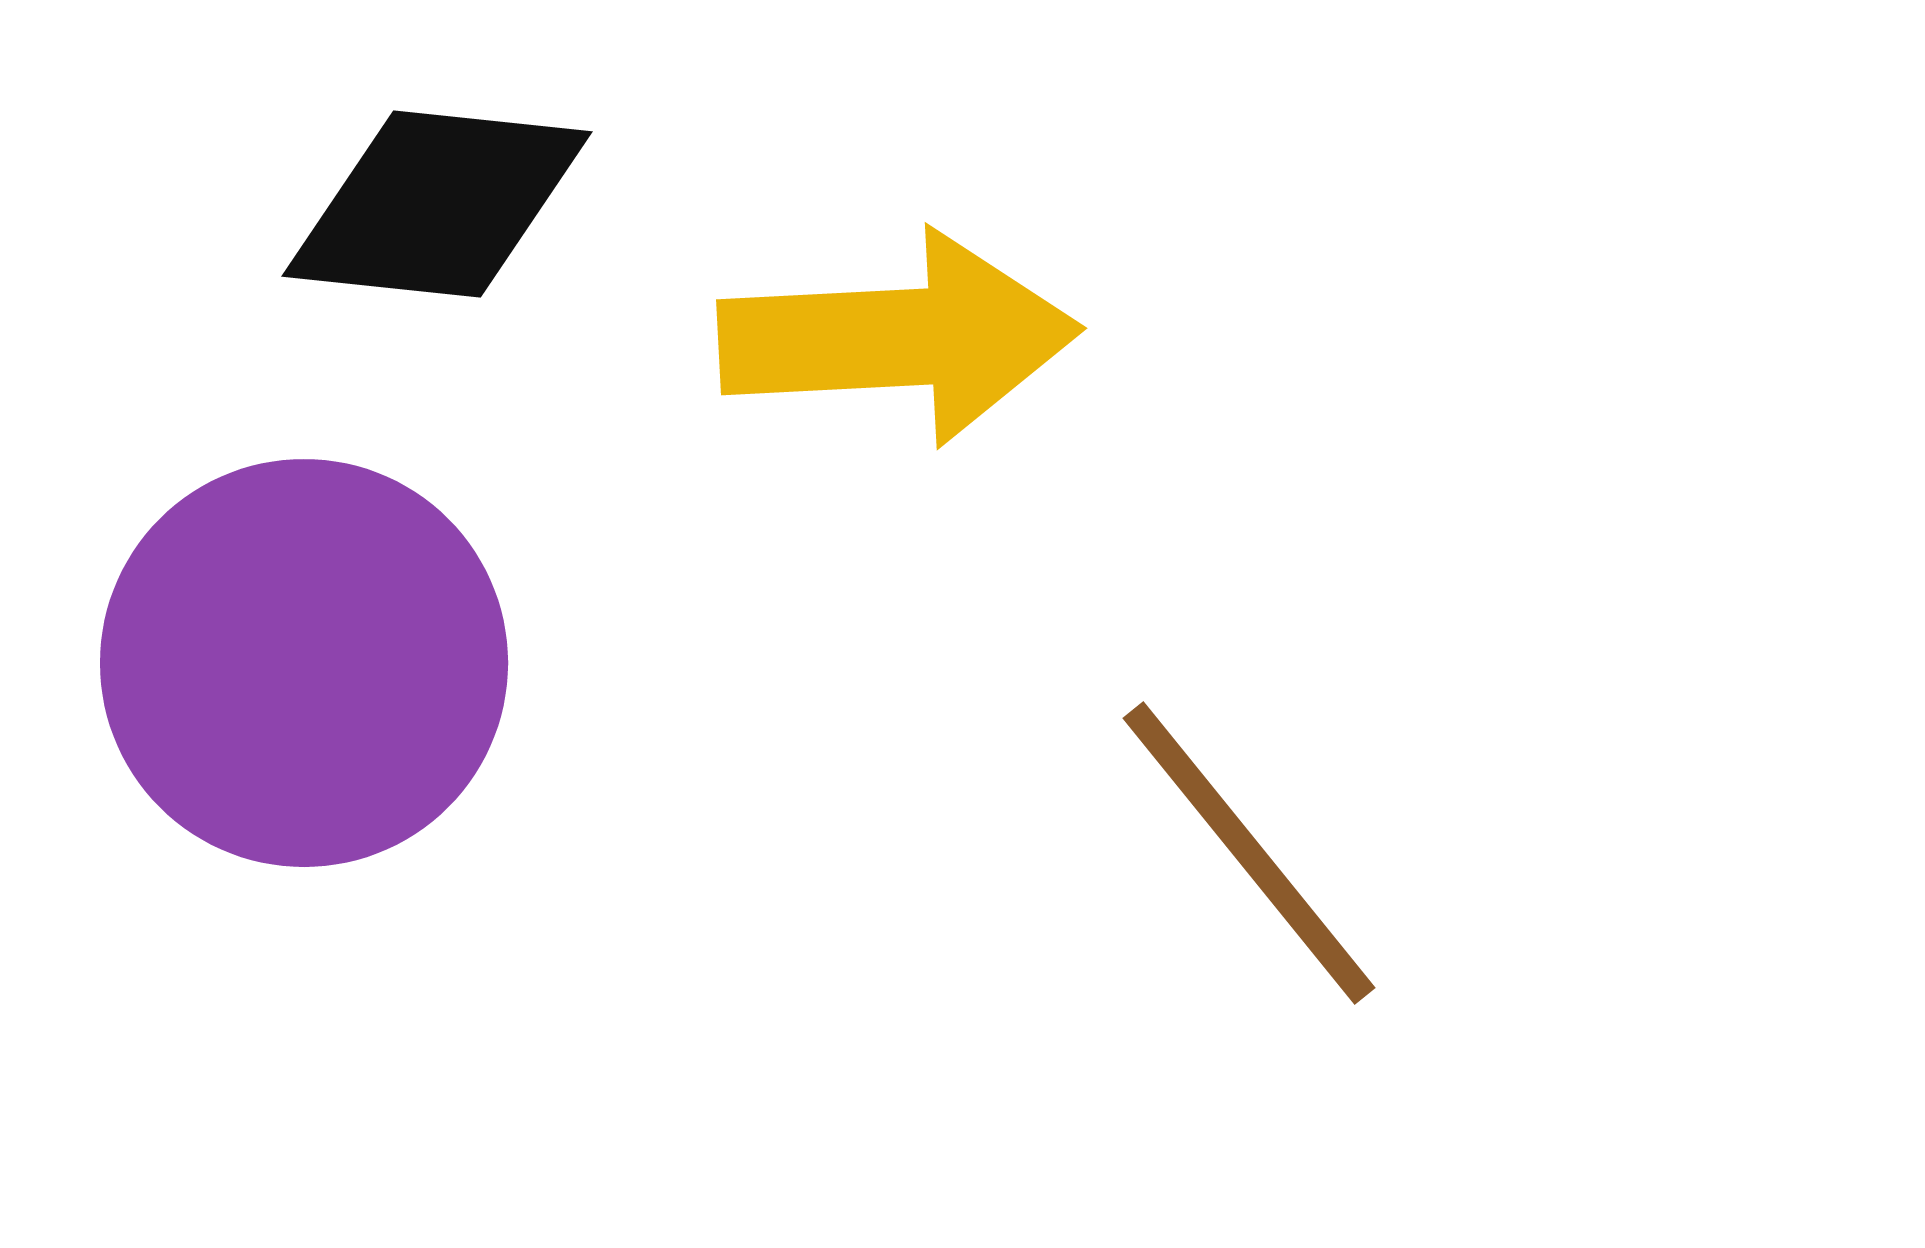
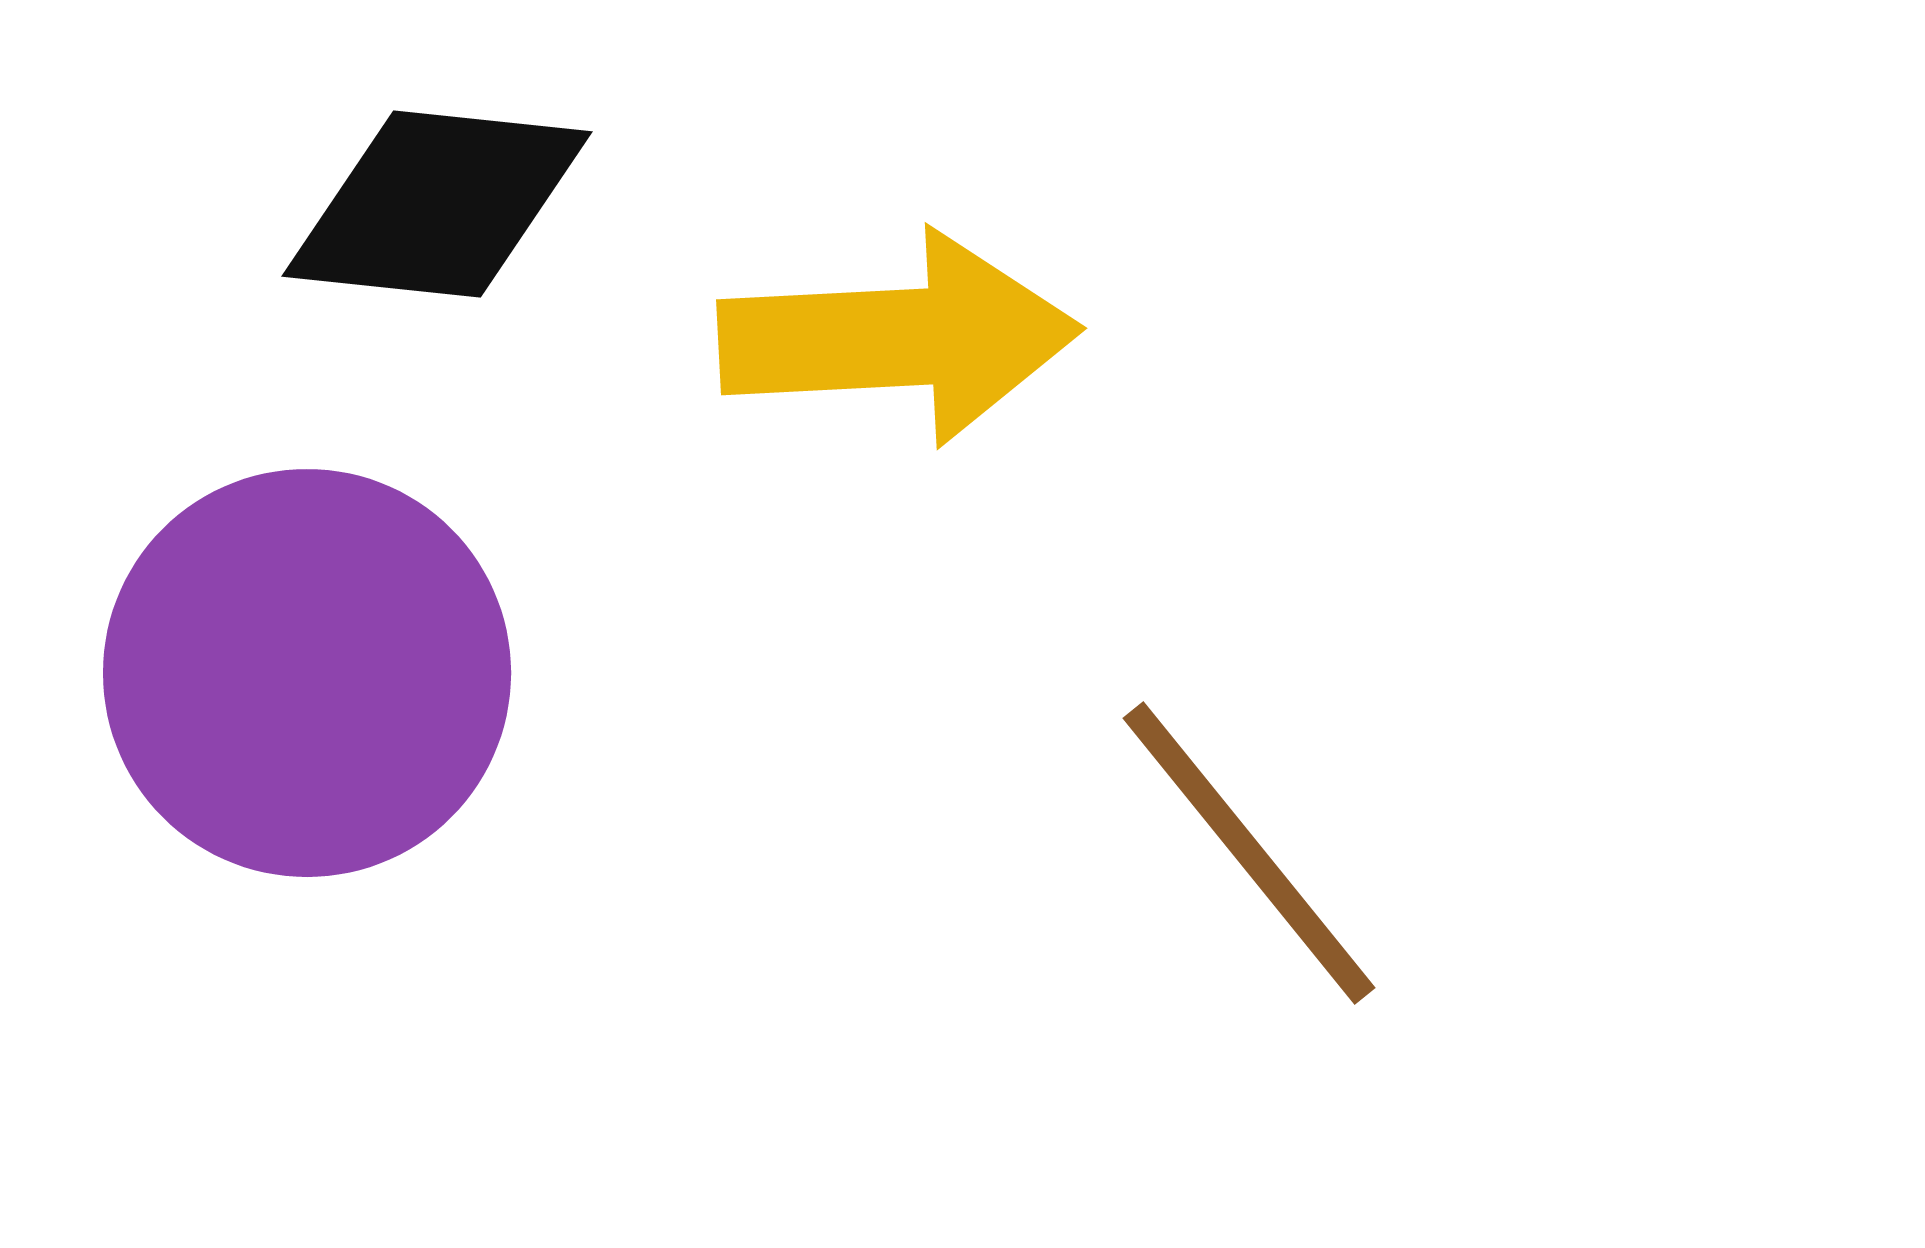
purple circle: moved 3 px right, 10 px down
